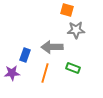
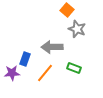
orange square: rotated 24 degrees clockwise
gray star: moved 1 px right, 1 px up; rotated 24 degrees clockwise
blue rectangle: moved 4 px down
green rectangle: moved 1 px right
orange line: rotated 24 degrees clockwise
